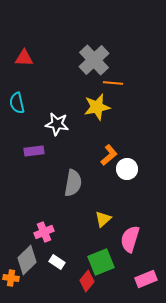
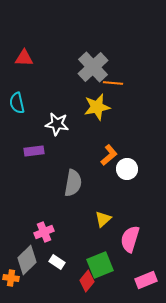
gray cross: moved 1 px left, 7 px down
green square: moved 1 px left, 3 px down
pink rectangle: moved 1 px down
